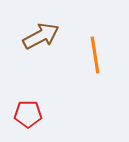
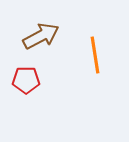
red pentagon: moved 2 px left, 34 px up
